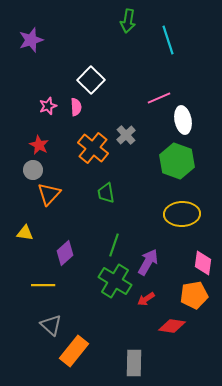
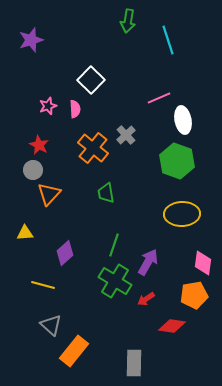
pink semicircle: moved 1 px left, 2 px down
yellow triangle: rotated 12 degrees counterclockwise
yellow line: rotated 15 degrees clockwise
